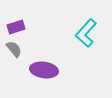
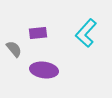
purple rectangle: moved 22 px right, 6 px down; rotated 12 degrees clockwise
